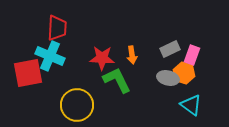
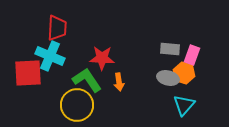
gray rectangle: rotated 30 degrees clockwise
orange arrow: moved 13 px left, 27 px down
red square: rotated 8 degrees clockwise
green L-shape: moved 30 px left; rotated 8 degrees counterclockwise
cyan triangle: moved 7 px left; rotated 35 degrees clockwise
